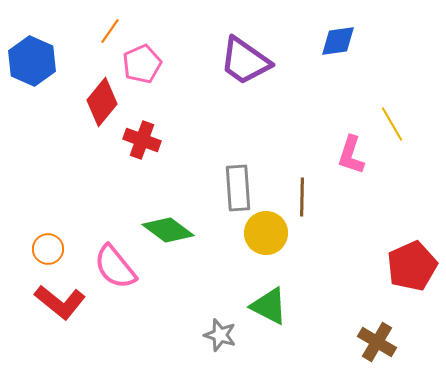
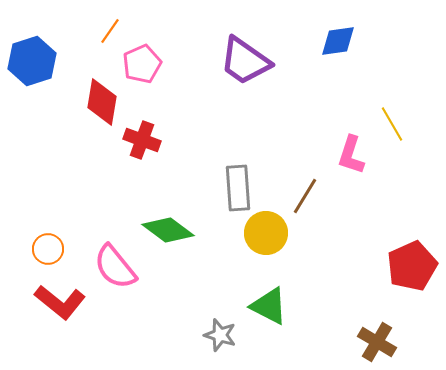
blue hexagon: rotated 18 degrees clockwise
red diamond: rotated 30 degrees counterclockwise
brown line: moved 3 px right, 1 px up; rotated 30 degrees clockwise
